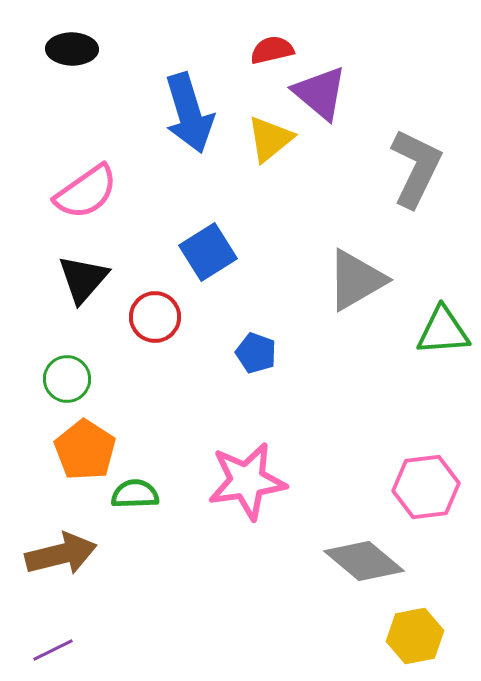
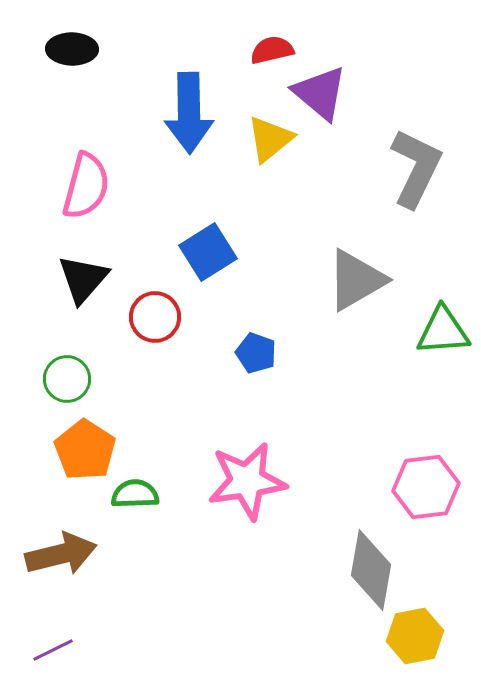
blue arrow: rotated 16 degrees clockwise
pink semicircle: moved 6 px up; rotated 40 degrees counterclockwise
gray diamond: moved 7 px right, 9 px down; rotated 60 degrees clockwise
